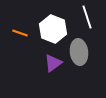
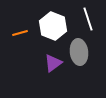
white line: moved 1 px right, 2 px down
white hexagon: moved 3 px up
orange line: rotated 35 degrees counterclockwise
